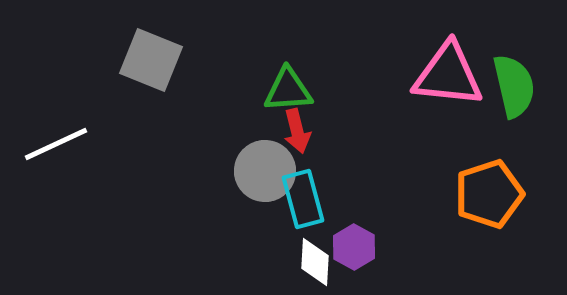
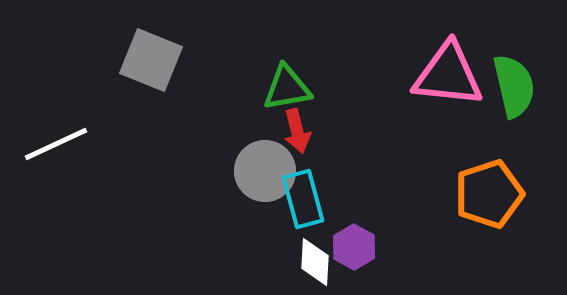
green triangle: moved 1 px left, 2 px up; rotated 6 degrees counterclockwise
